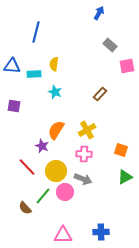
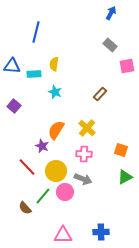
blue arrow: moved 12 px right
purple square: rotated 32 degrees clockwise
yellow cross: moved 2 px up; rotated 18 degrees counterclockwise
